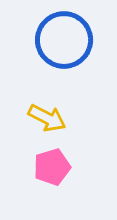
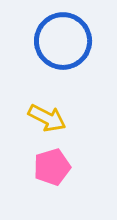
blue circle: moved 1 px left, 1 px down
